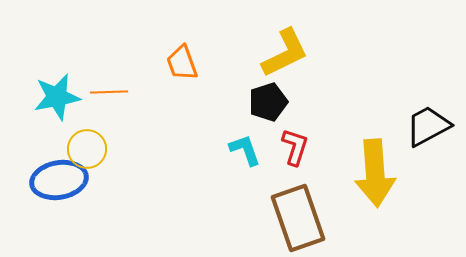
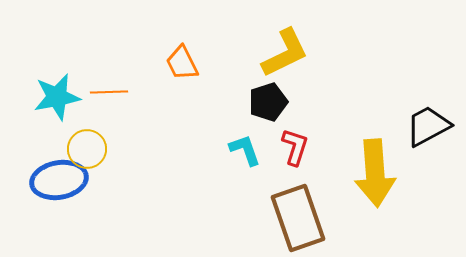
orange trapezoid: rotated 6 degrees counterclockwise
